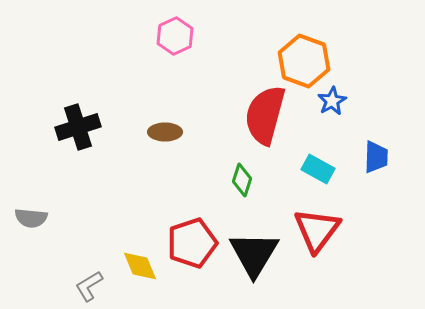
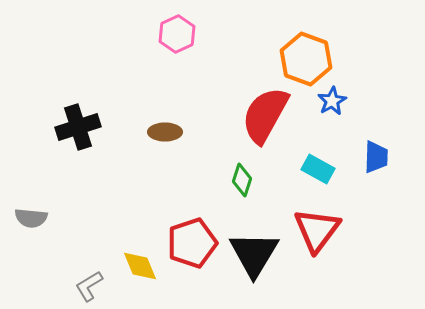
pink hexagon: moved 2 px right, 2 px up
orange hexagon: moved 2 px right, 2 px up
red semicircle: rotated 14 degrees clockwise
